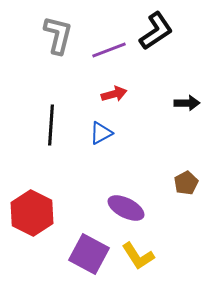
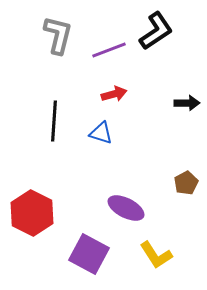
black line: moved 3 px right, 4 px up
blue triangle: rotated 45 degrees clockwise
yellow L-shape: moved 18 px right, 1 px up
